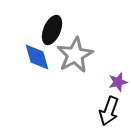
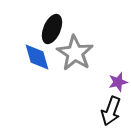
black ellipse: moved 1 px up
gray star: moved 2 px up; rotated 12 degrees counterclockwise
black arrow: moved 2 px right
